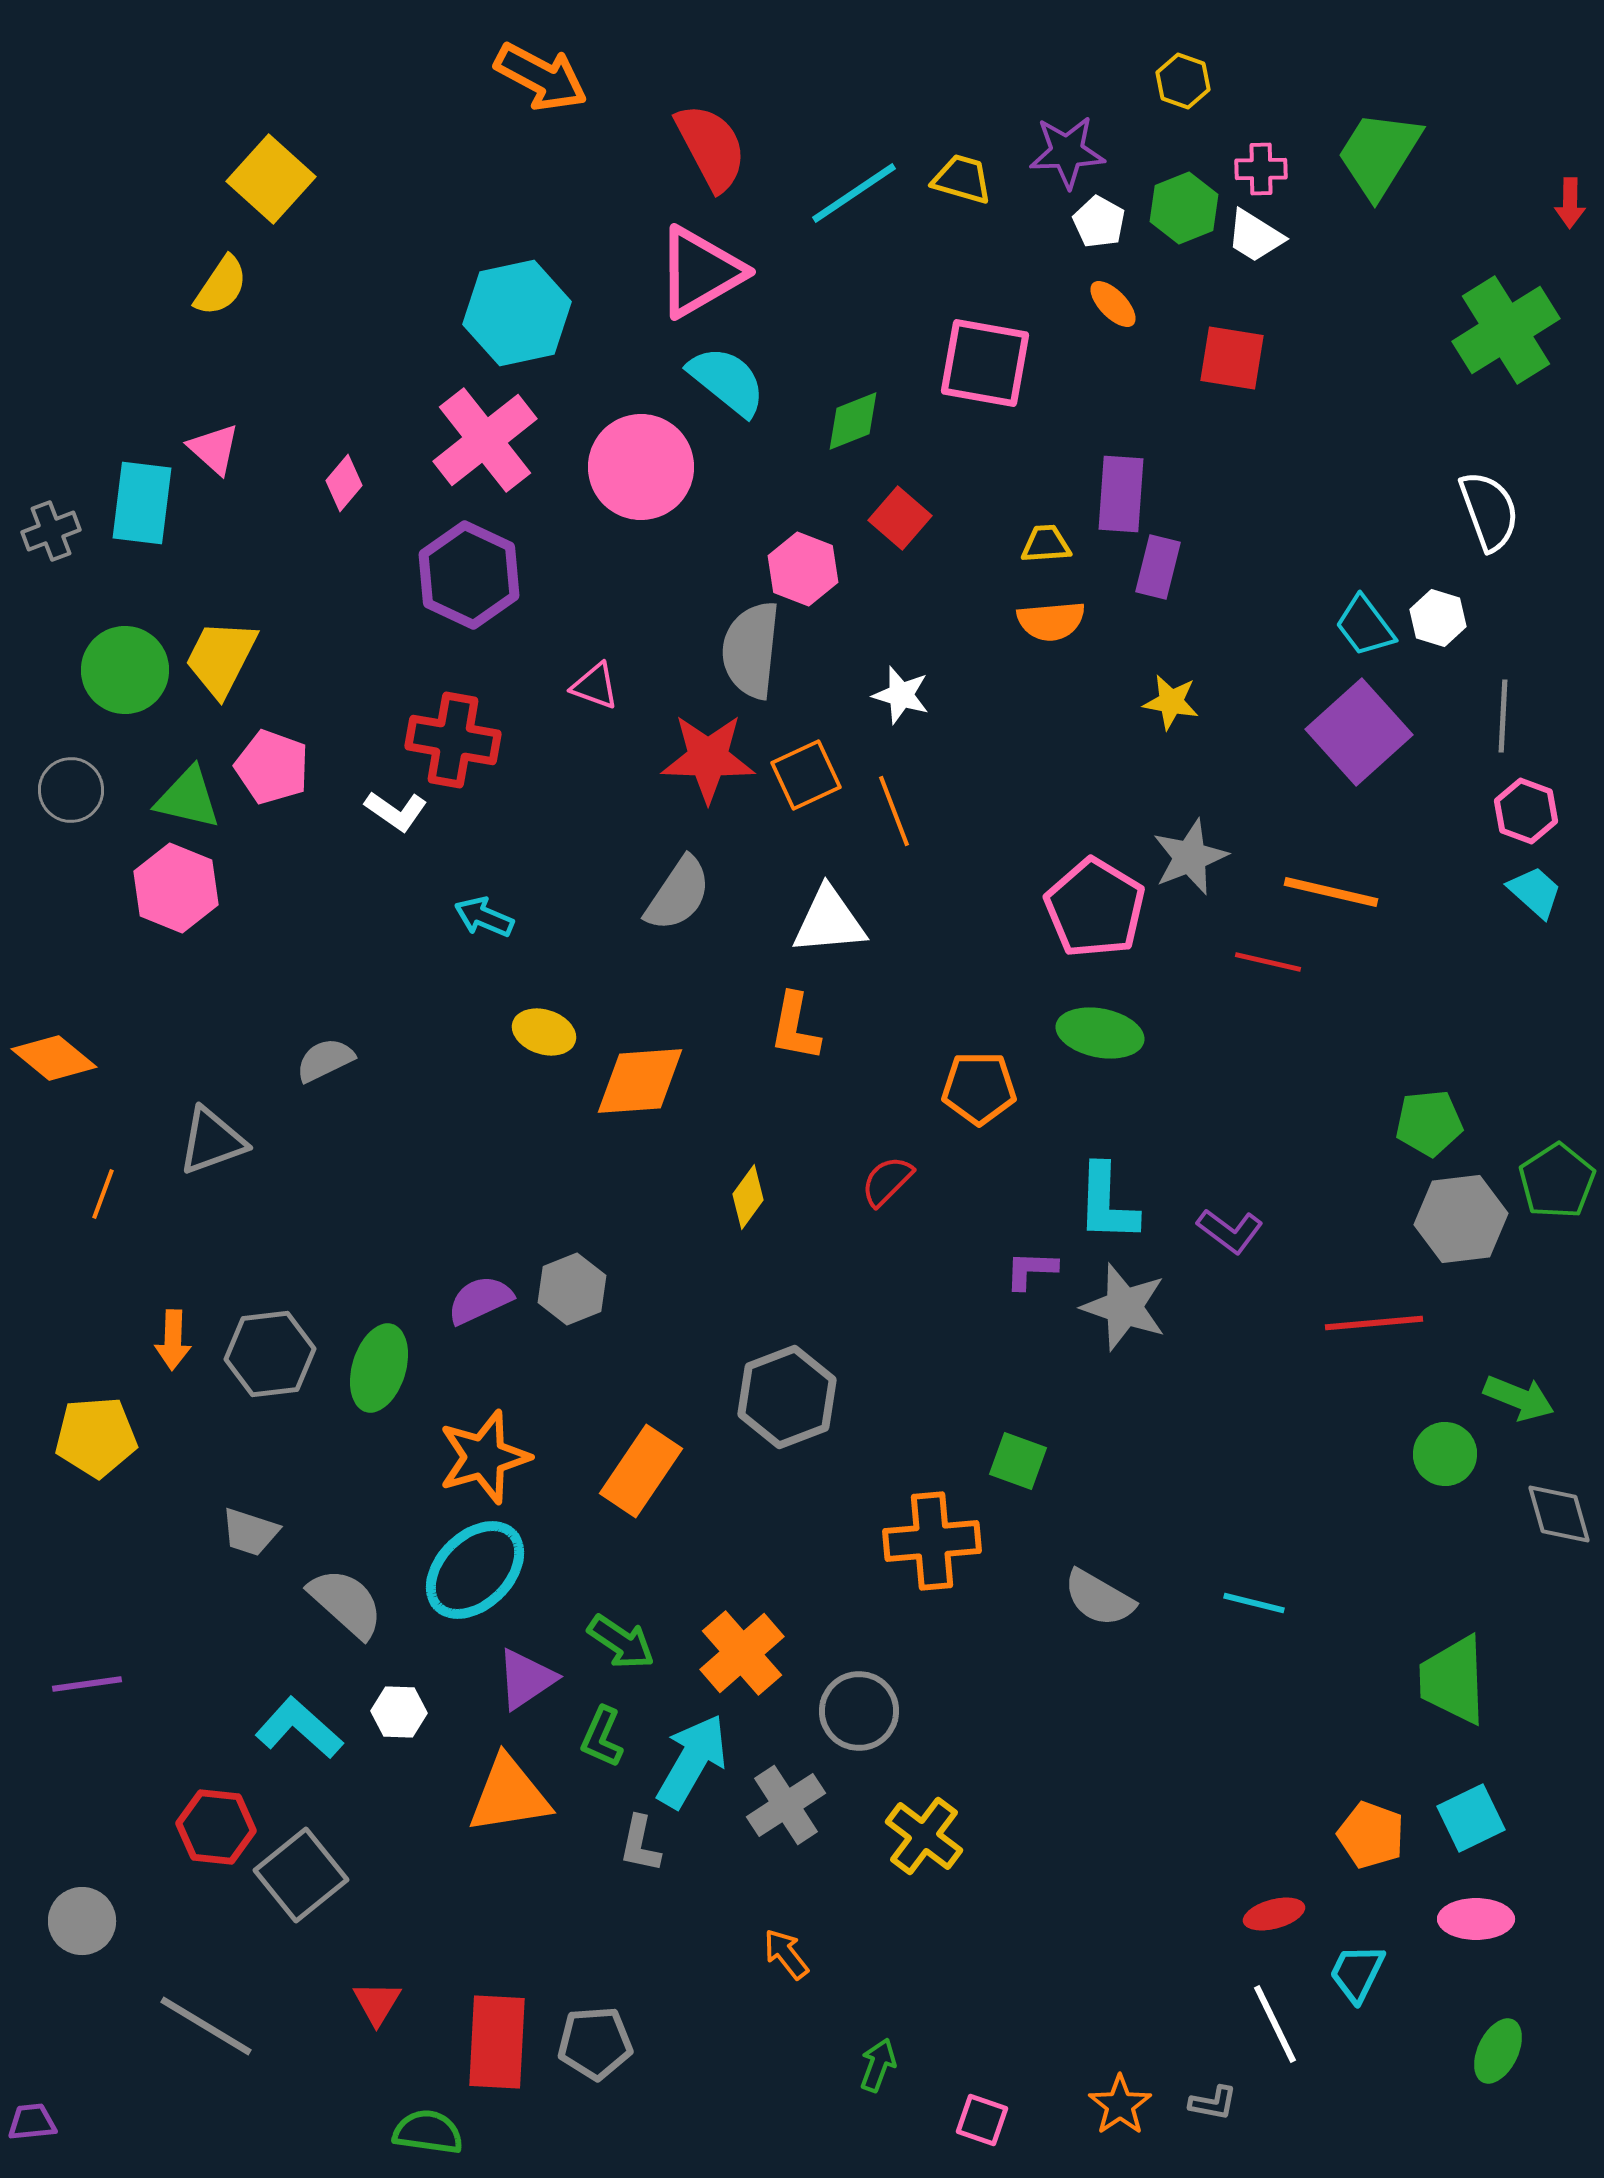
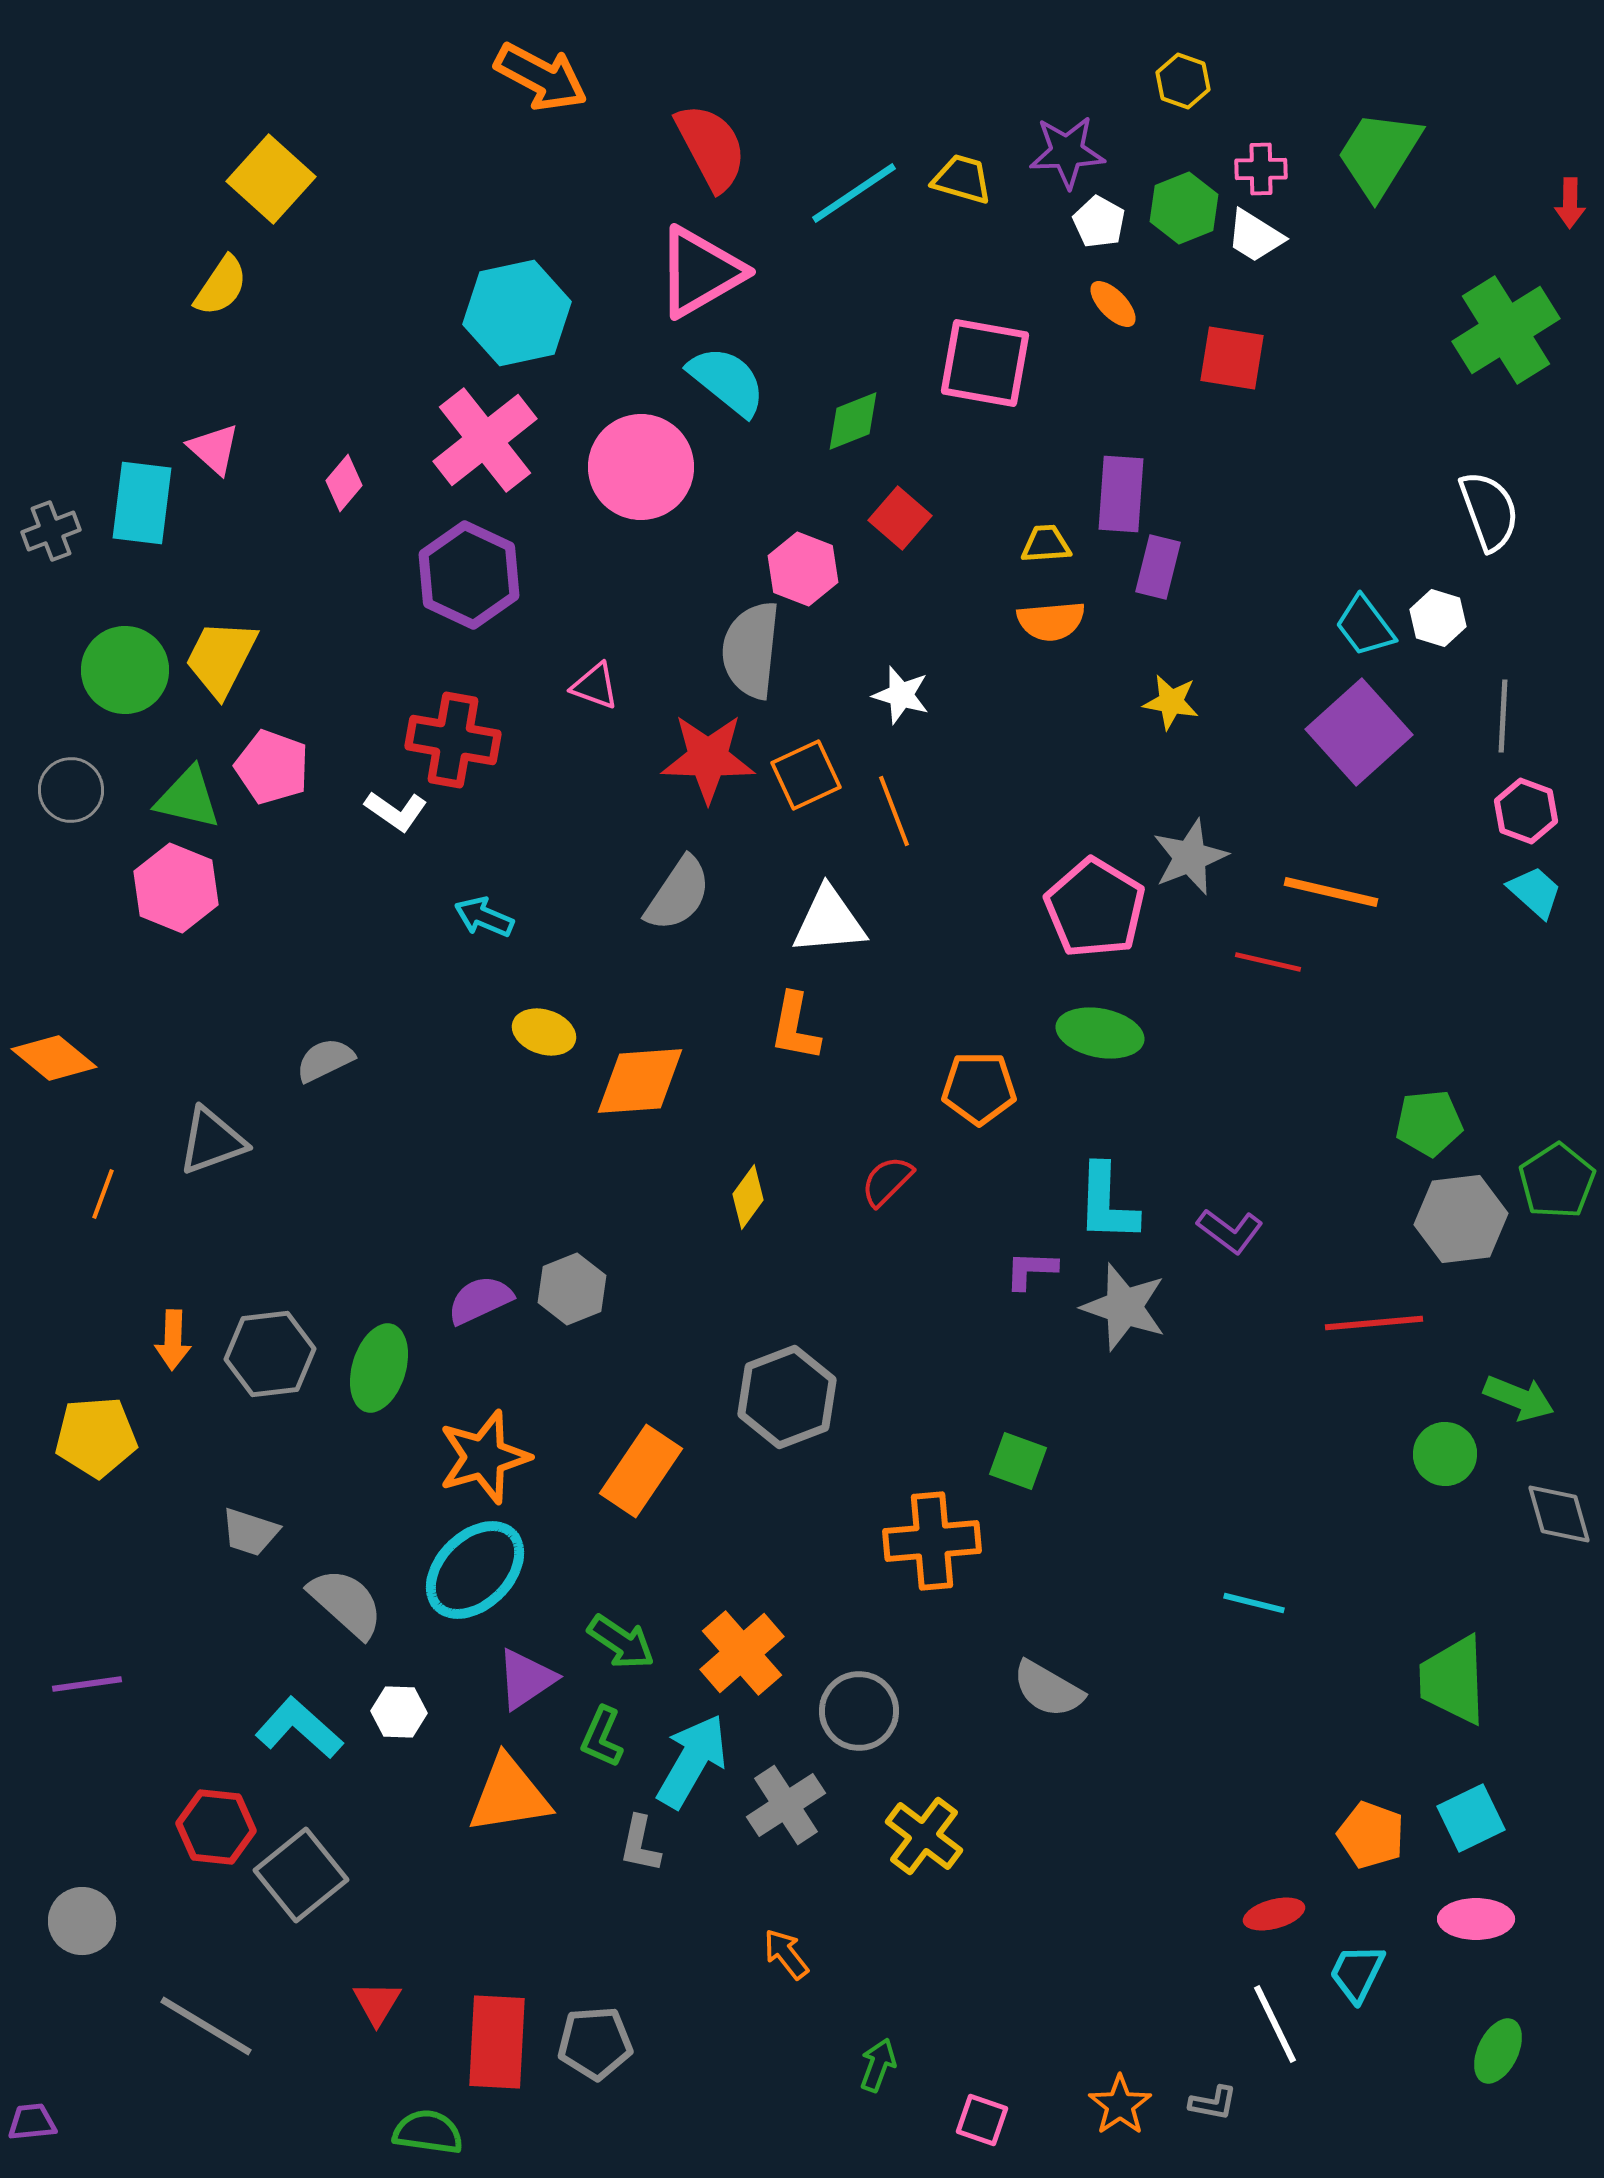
gray semicircle at (1099, 1598): moved 51 px left, 91 px down
